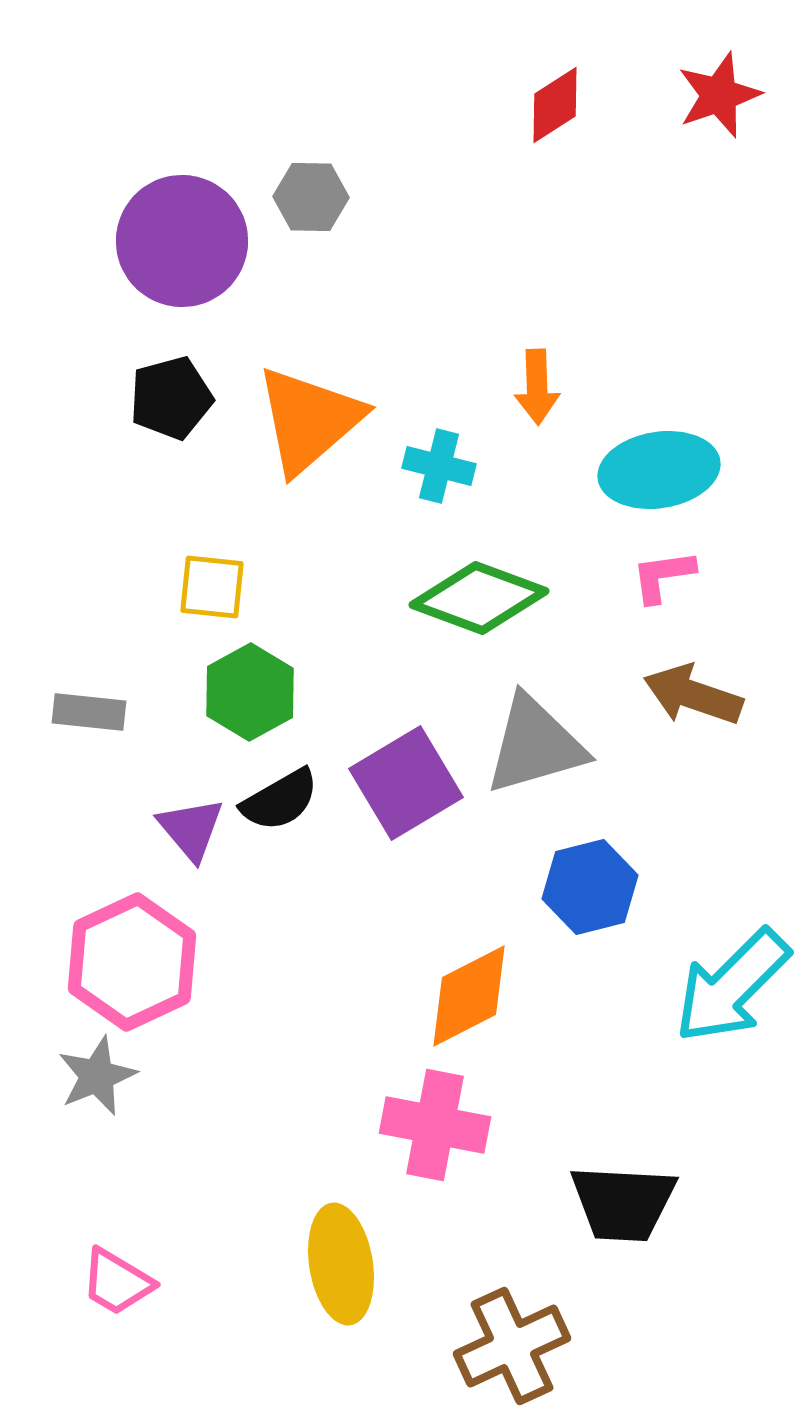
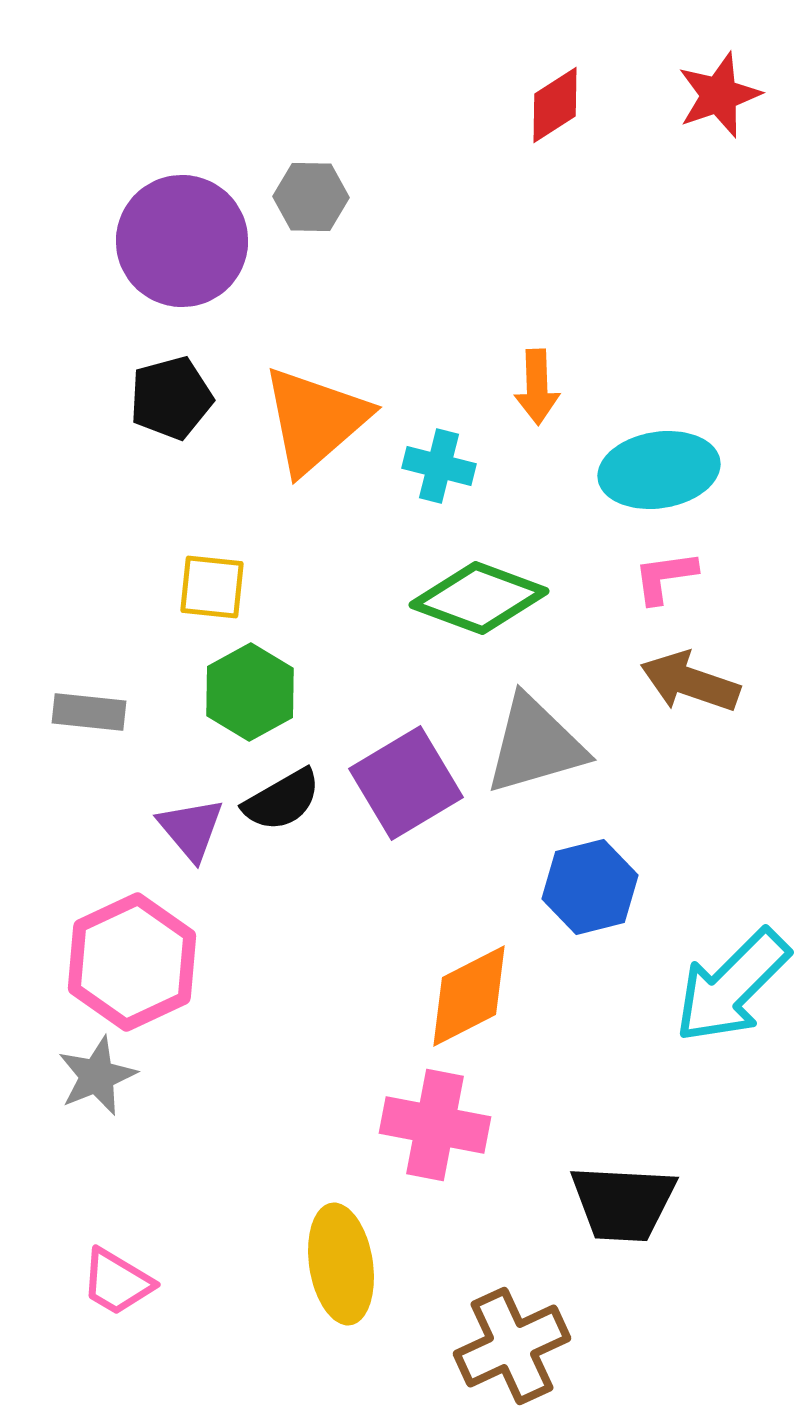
orange triangle: moved 6 px right
pink L-shape: moved 2 px right, 1 px down
brown arrow: moved 3 px left, 13 px up
black semicircle: moved 2 px right
